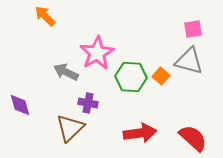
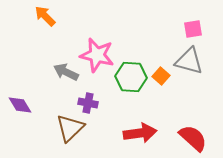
pink star: moved 2 px down; rotated 28 degrees counterclockwise
purple diamond: rotated 15 degrees counterclockwise
